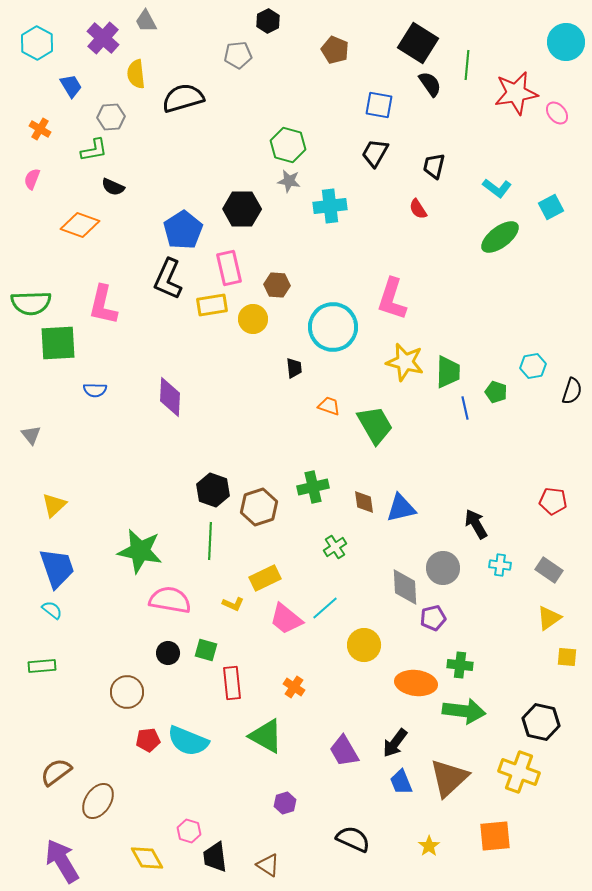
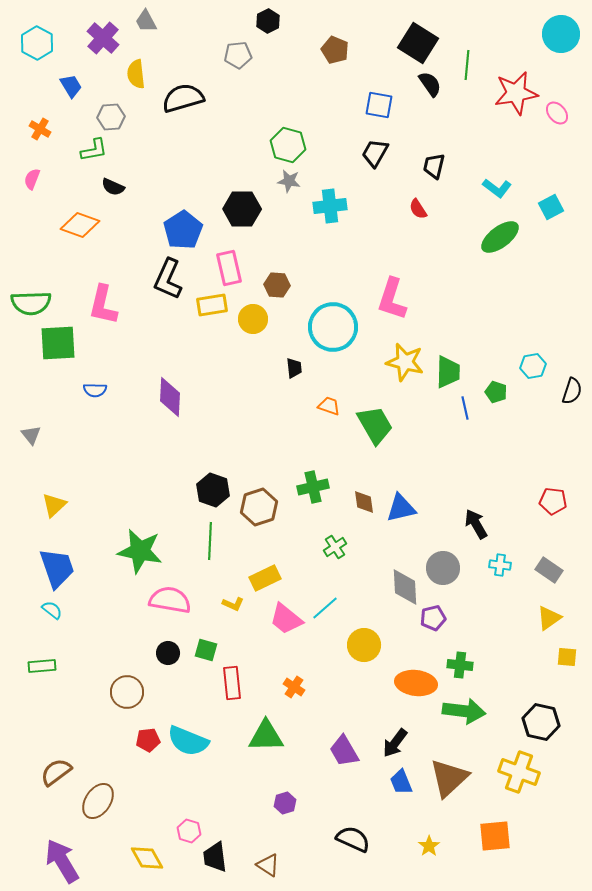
cyan circle at (566, 42): moved 5 px left, 8 px up
green triangle at (266, 736): rotated 30 degrees counterclockwise
